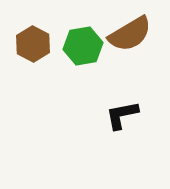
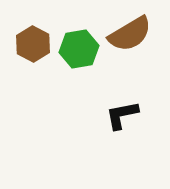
green hexagon: moved 4 px left, 3 px down
